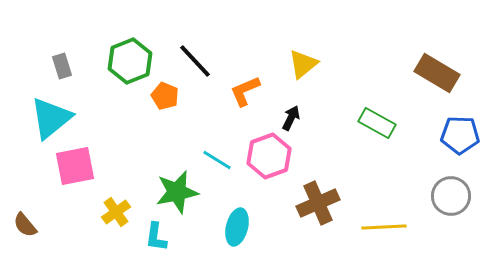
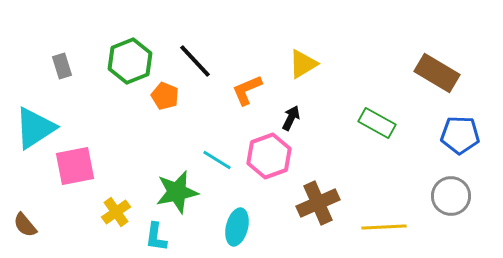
yellow triangle: rotated 8 degrees clockwise
orange L-shape: moved 2 px right, 1 px up
cyan triangle: moved 16 px left, 10 px down; rotated 6 degrees clockwise
